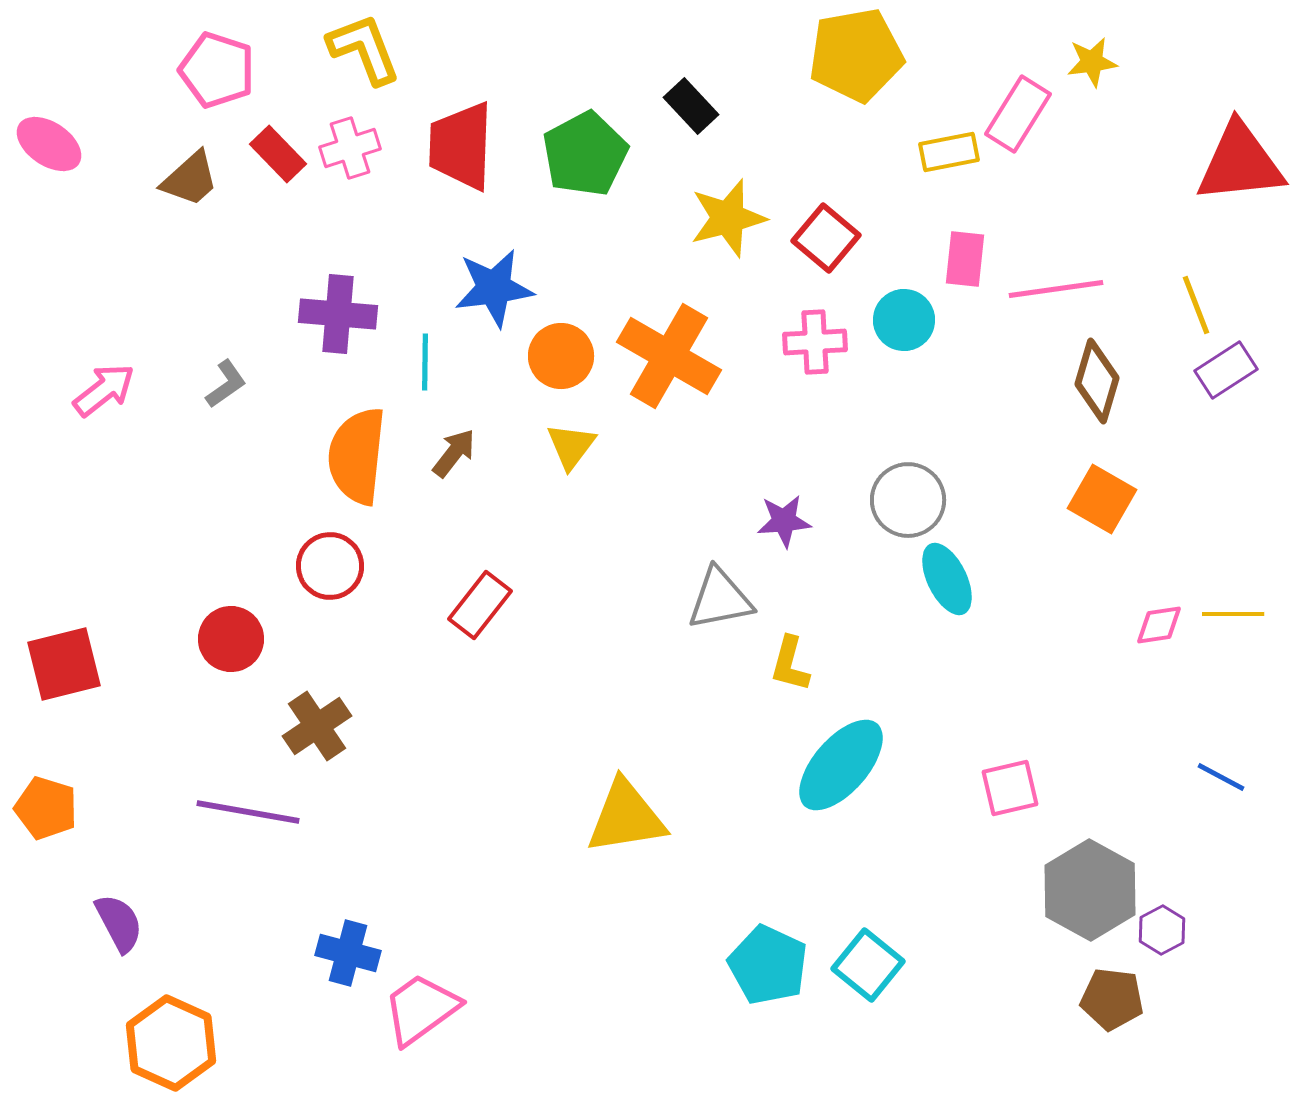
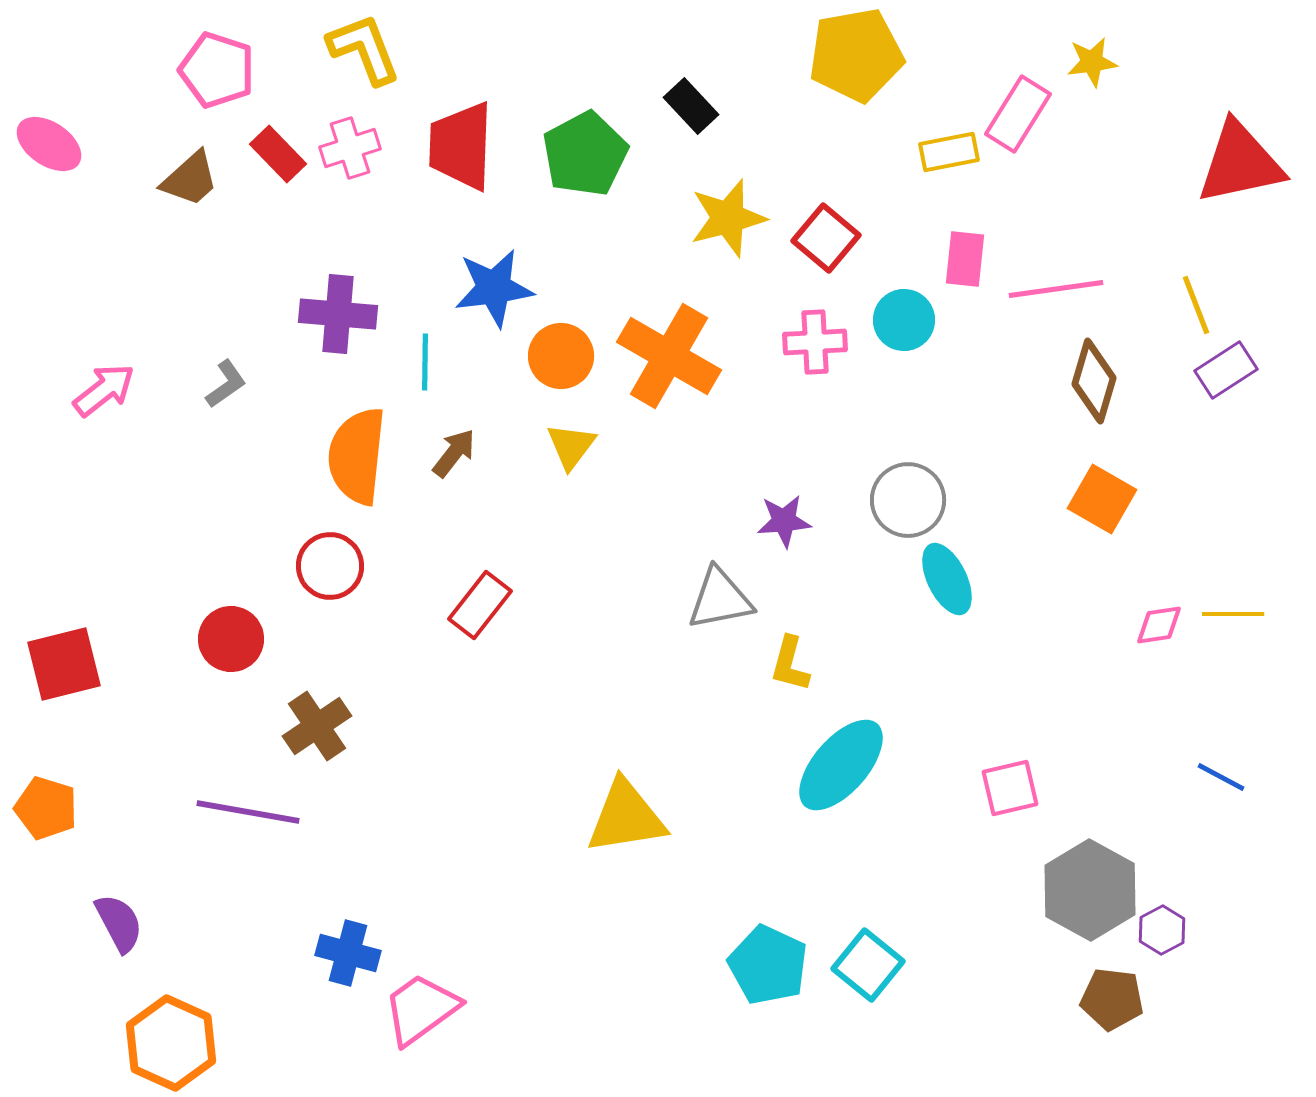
red triangle at (1240, 163): rotated 6 degrees counterclockwise
brown diamond at (1097, 381): moved 3 px left
